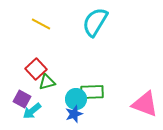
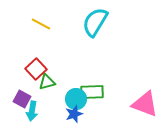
cyan arrow: rotated 42 degrees counterclockwise
